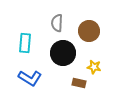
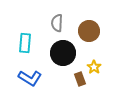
yellow star: rotated 24 degrees clockwise
brown rectangle: moved 1 px right, 4 px up; rotated 56 degrees clockwise
